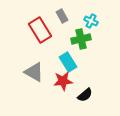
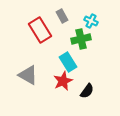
gray triangle: moved 6 px left, 3 px down
red star: rotated 18 degrees counterclockwise
black semicircle: moved 2 px right, 4 px up; rotated 14 degrees counterclockwise
